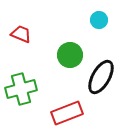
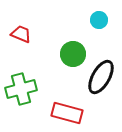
green circle: moved 3 px right, 1 px up
red rectangle: rotated 36 degrees clockwise
